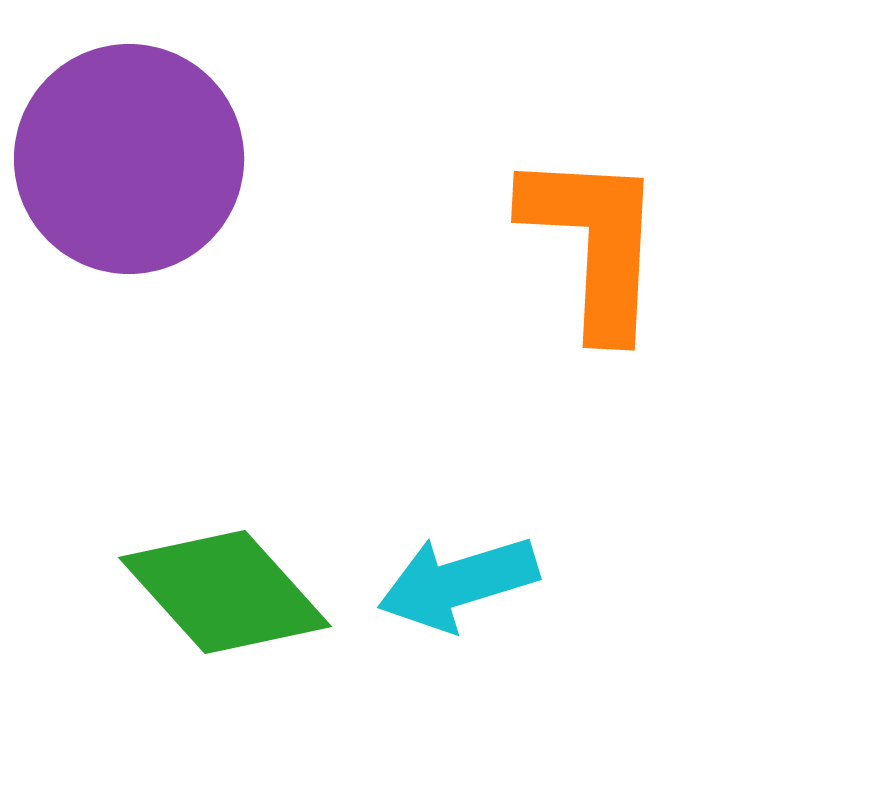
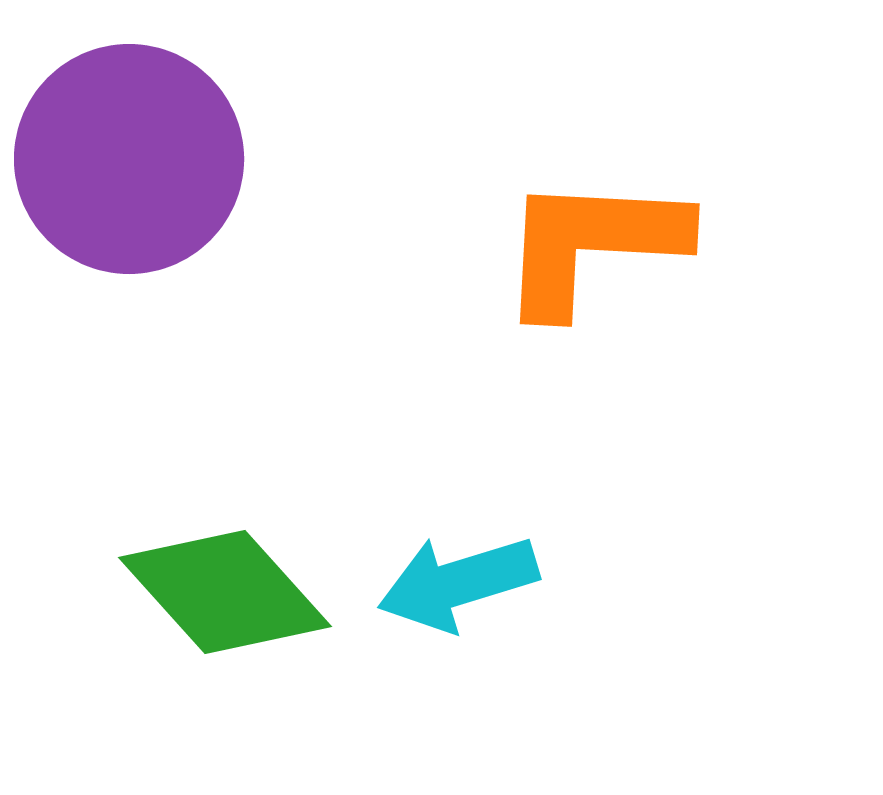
orange L-shape: moved 2 px left, 1 px down; rotated 90 degrees counterclockwise
